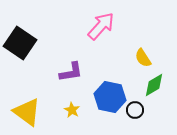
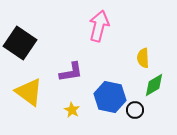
pink arrow: moved 2 px left; rotated 28 degrees counterclockwise
yellow semicircle: rotated 30 degrees clockwise
yellow triangle: moved 2 px right, 20 px up
